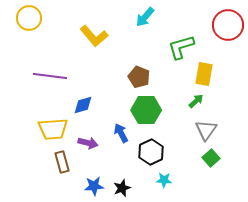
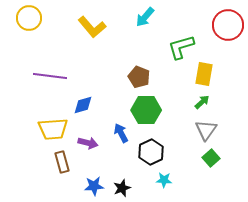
yellow L-shape: moved 2 px left, 9 px up
green arrow: moved 6 px right, 1 px down
